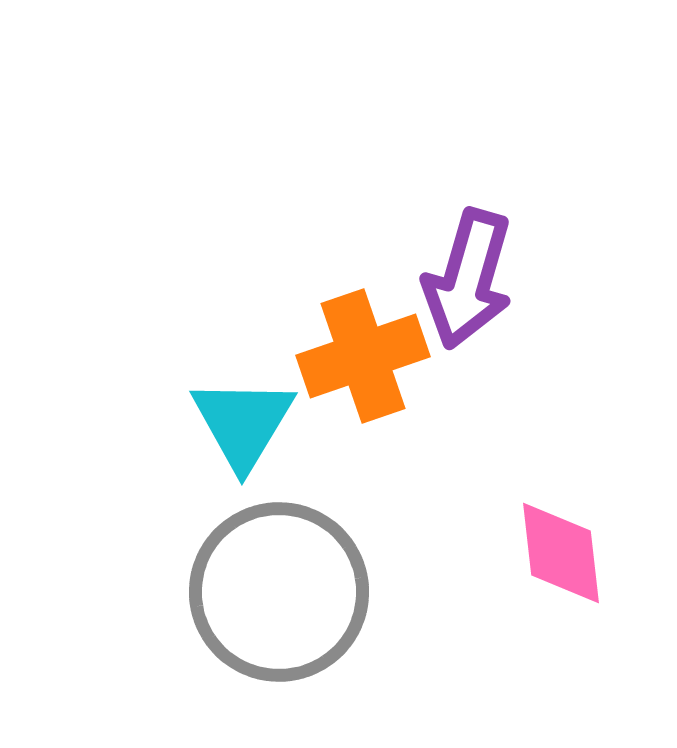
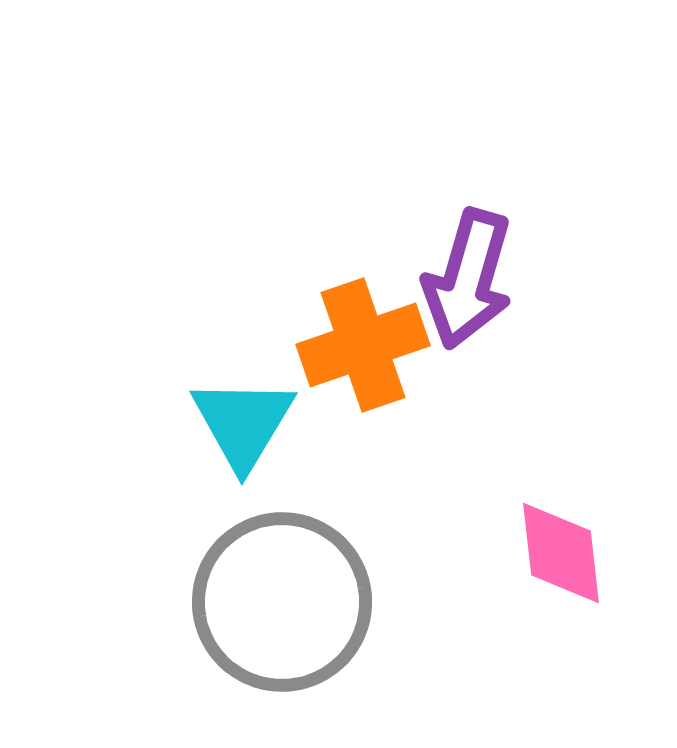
orange cross: moved 11 px up
gray circle: moved 3 px right, 10 px down
